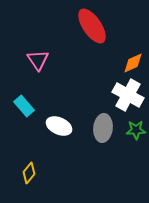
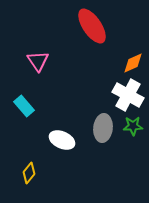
pink triangle: moved 1 px down
white ellipse: moved 3 px right, 14 px down
green star: moved 3 px left, 4 px up
